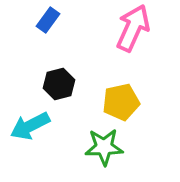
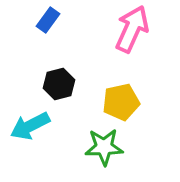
pink arrow: moved 1 px left, 1 px down
